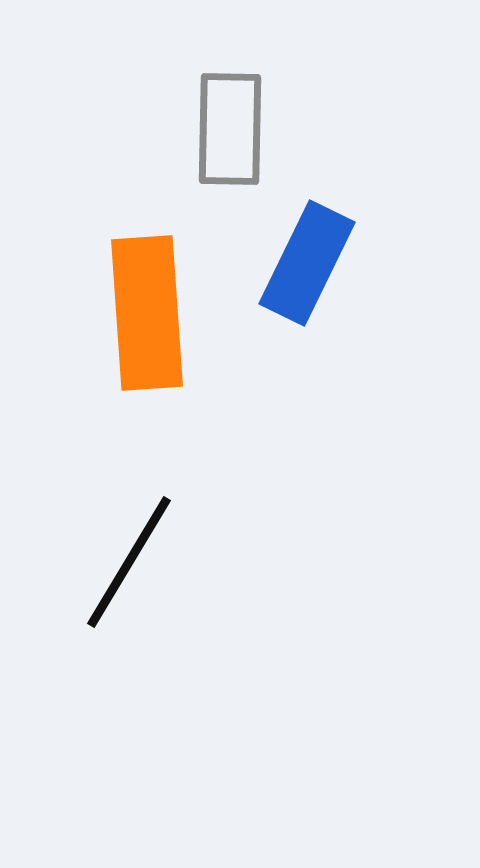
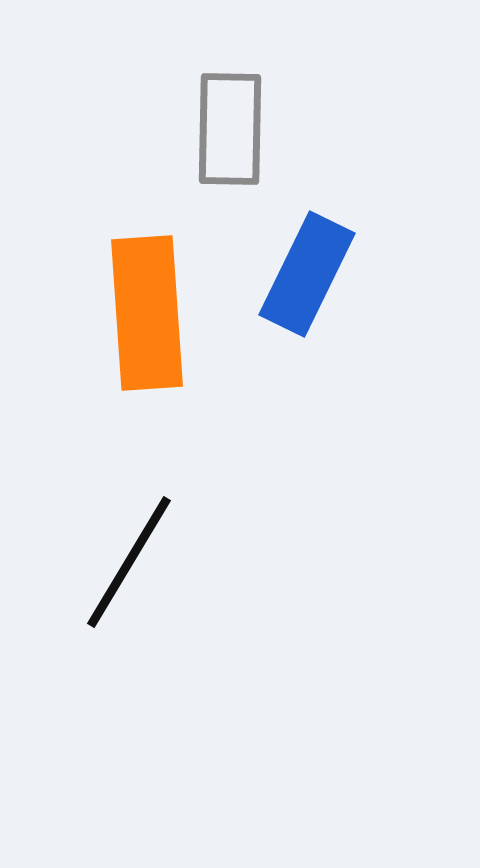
blue rectangle: moved 11 px down
